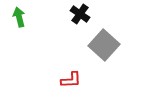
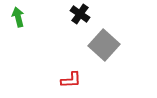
green arrow: moved 1 px left
